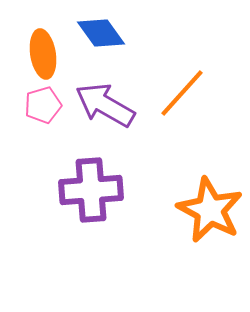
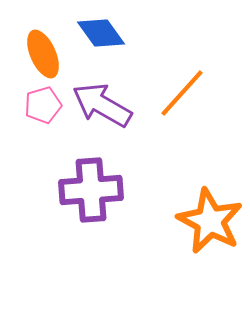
orange ellipse: rotated 15 degrees counterclockwise
purple arrow: moved 3 px left
orange star: moved 11 px down
